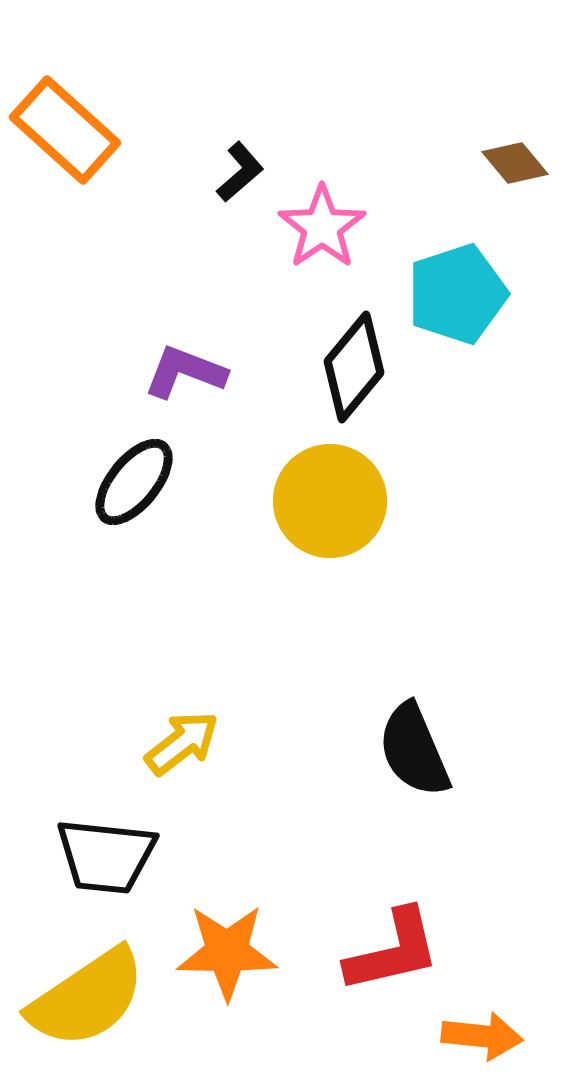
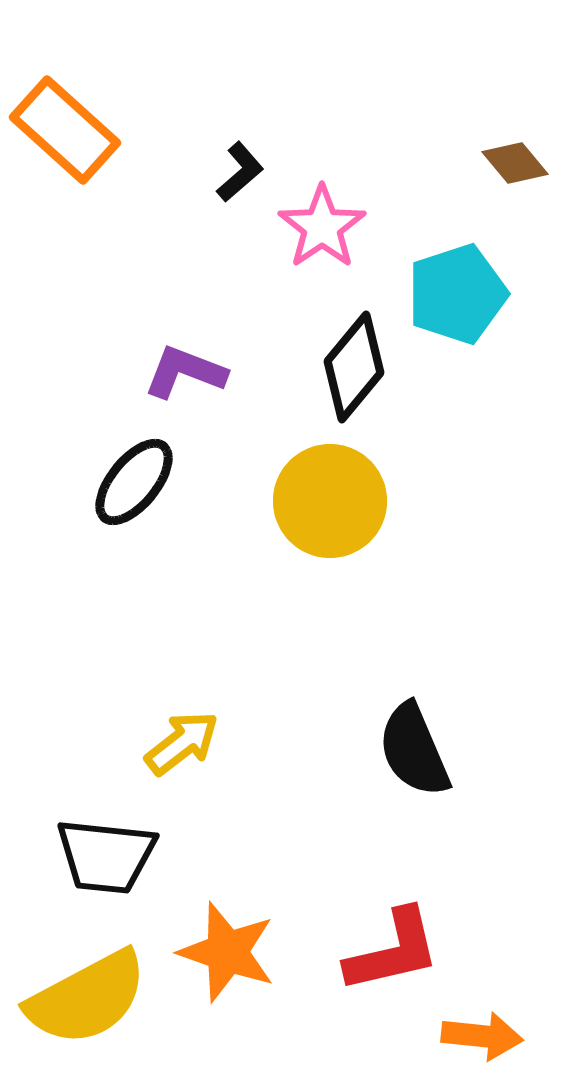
orange star: rotated 18 degrees clockwise
yellow semicircle: rotated 6 degrees clockwise
